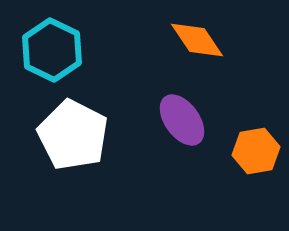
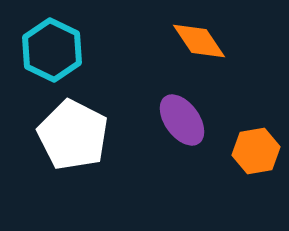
orange diamond: moved 2 px right, 1 px down
